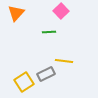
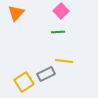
green line: moved 9 px right
